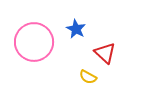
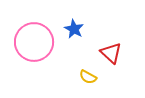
blue star: moved 2 px left
red triangle: moved 6 px right
